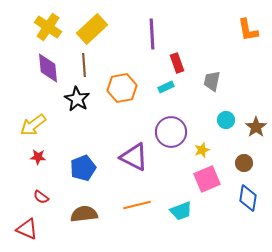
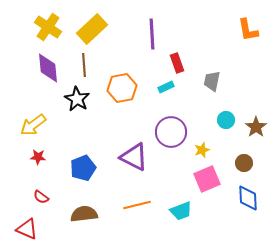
blue diamond: rotated 12 degrees counterclockwise
